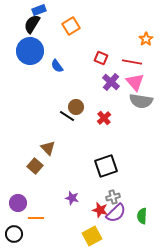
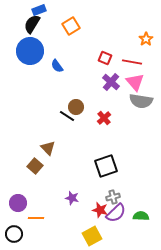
red square: moved 4 px right
green semicircle: moved 1 px left; rotated 91 degrees clockwise
